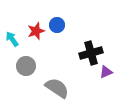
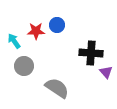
red star: rotated 18 degrees clockwise
cyan arrow: moved 2 px right, 2 px down
black cross: rotated 20 degrees clockwise
gray circle: moved 2 px left
purple triangle: rotated 48 degrees counterclockwise
